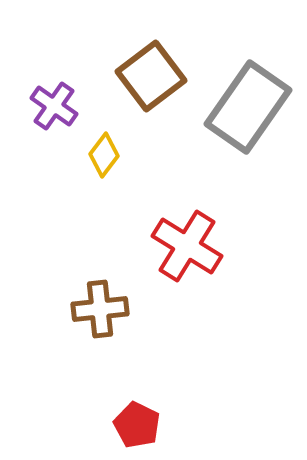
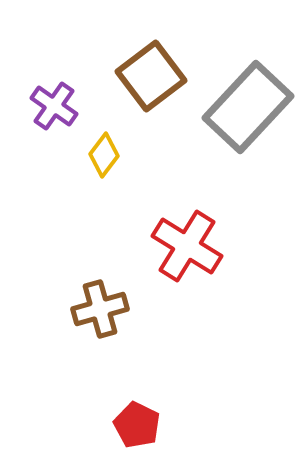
gray rectangle: rotated 8 degrees clockwise
brown cross: rotated 10 degrees counterclockwise
